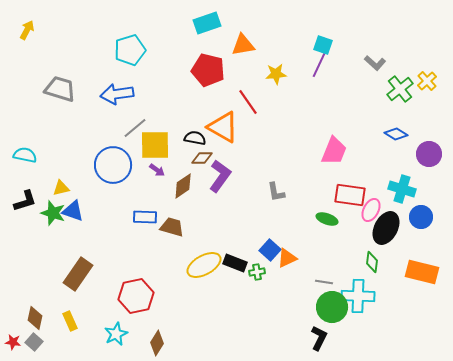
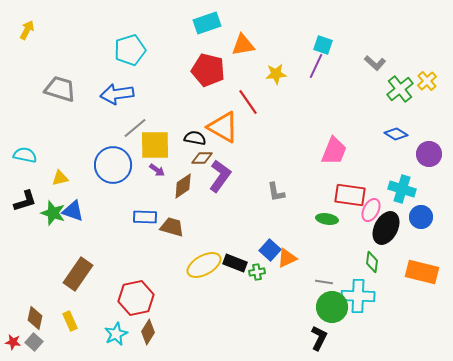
purple line at (319, 65): moved 3 px left, 1 px down
yellow triangle at (61, 188): moved 1 px left, 10 px up
green ellipse at (327, 219): rotated 10 degrees counterclockwise
red hexagon at (136, 296): moved 2 px down
brown diamond at (157, 343): moved 9 px left, 11 px up
